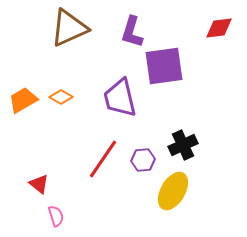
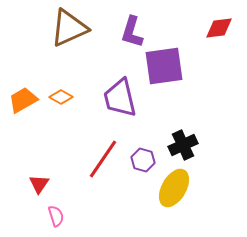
purple hexagon: rotated 20 degrees clockwise
red triangle: rotated 25 degrees clockwise
yellow ellipse: moved 1 px right, 3 px up
